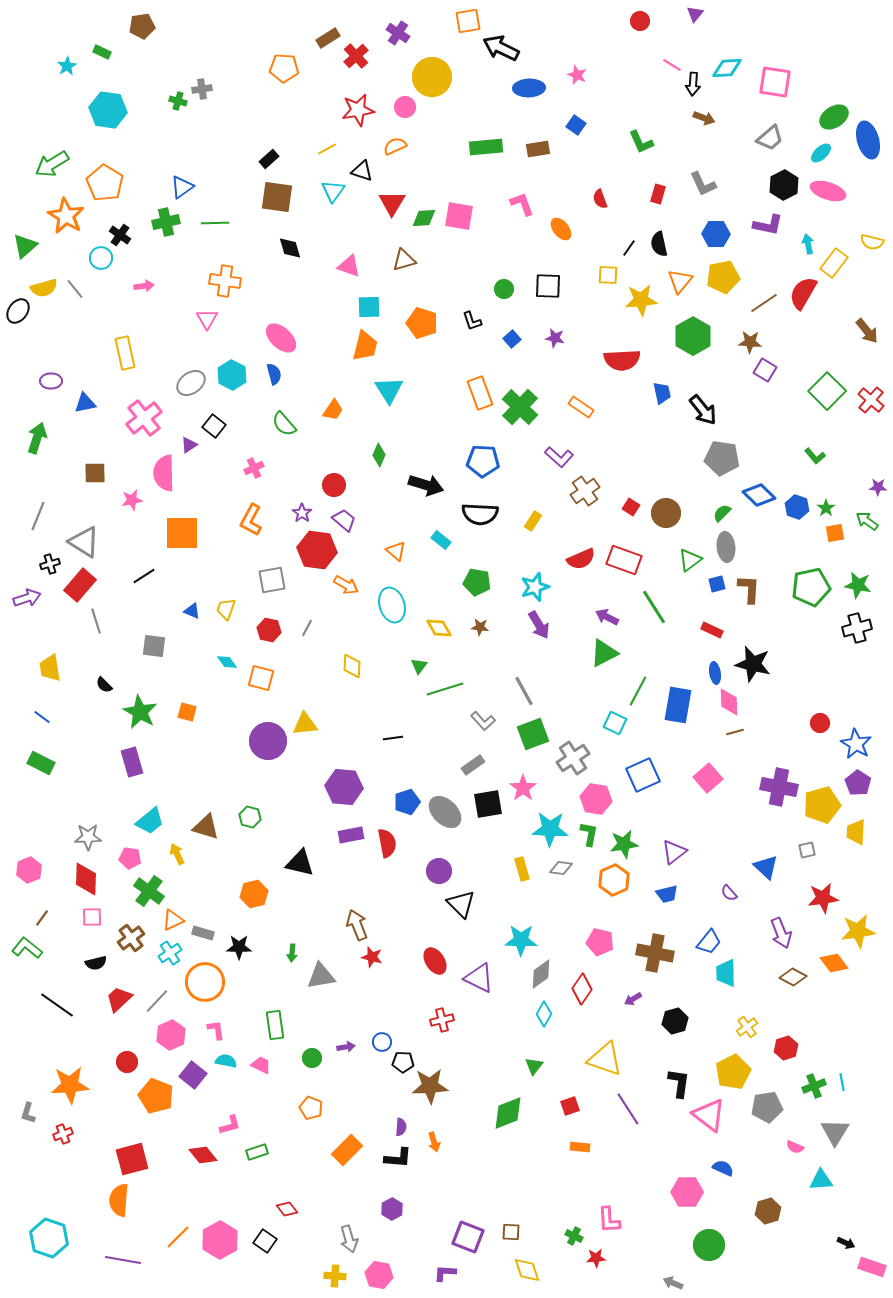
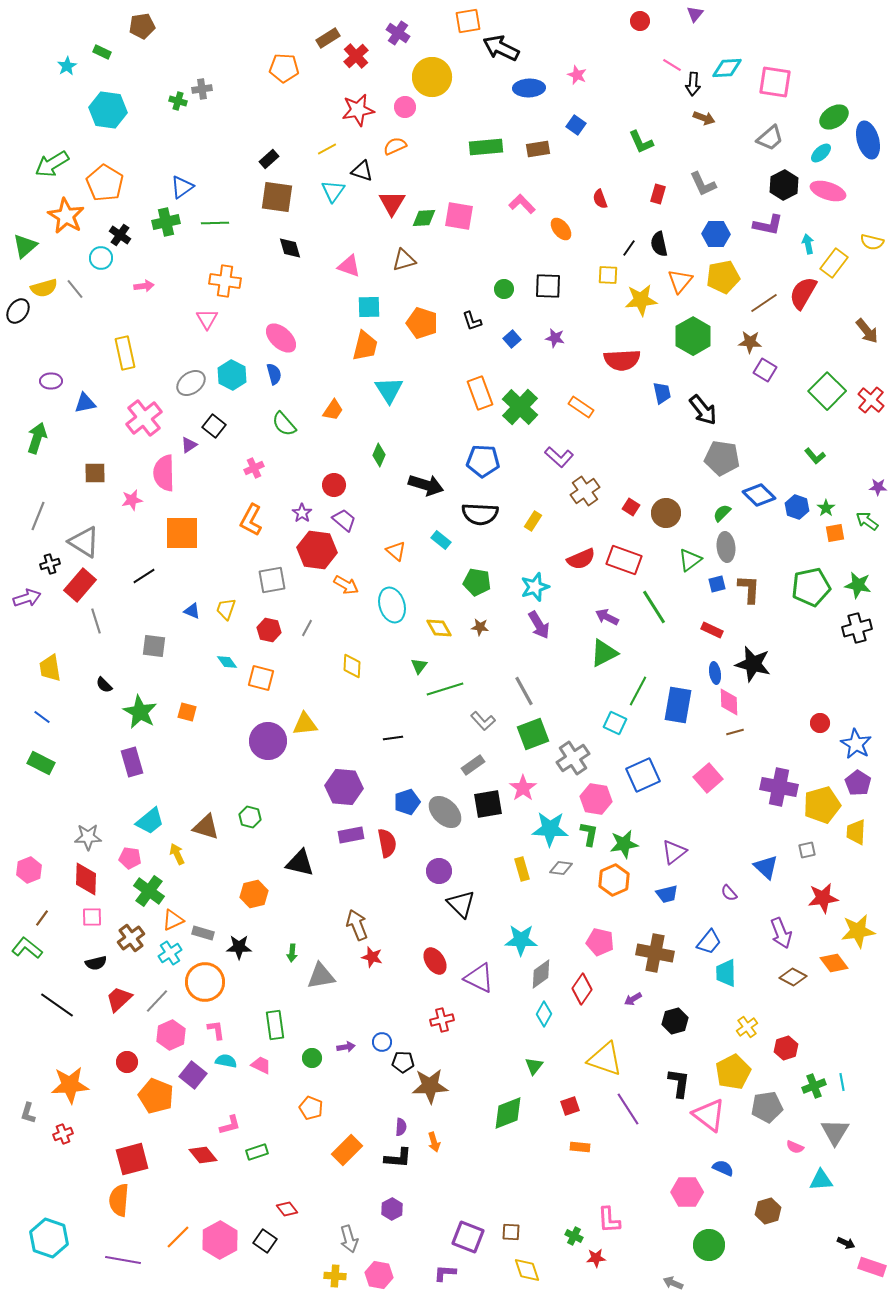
pink L-shape at (522, 204): rotated 24 degrees counterclockwise
